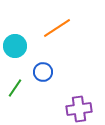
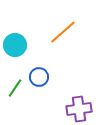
orange line: moved 6 px right, 4 px down; rotated 8 degrees counterclockwise
cyan circle: moved 1 px up
blue circle: moved 4 px left, 5 px down
